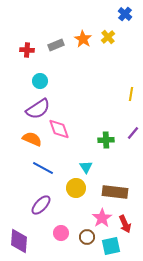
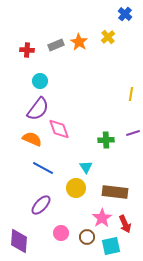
orange star: moved 4 px left, 3 px down
purple semicircle: rotated 20 degrees counterclockwise
purple line: rotated 32 degrees clockwise
